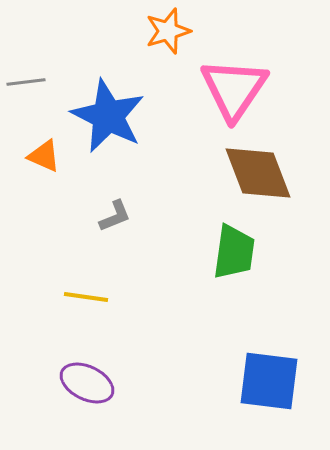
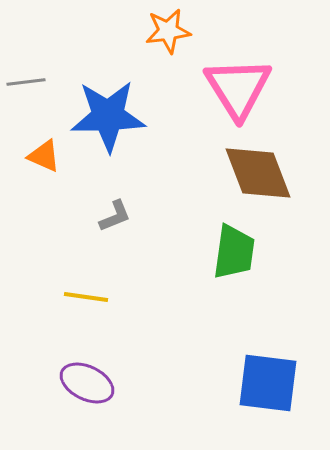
orange star: rotated 9 degrees clockwise
pink triangle: moved 4 px right, 1 px up; rotated 6 degrees counterclockwise
blue star: rotated 28 degrees counterclockwise
blue square: moved 1 px left, 2 px down
